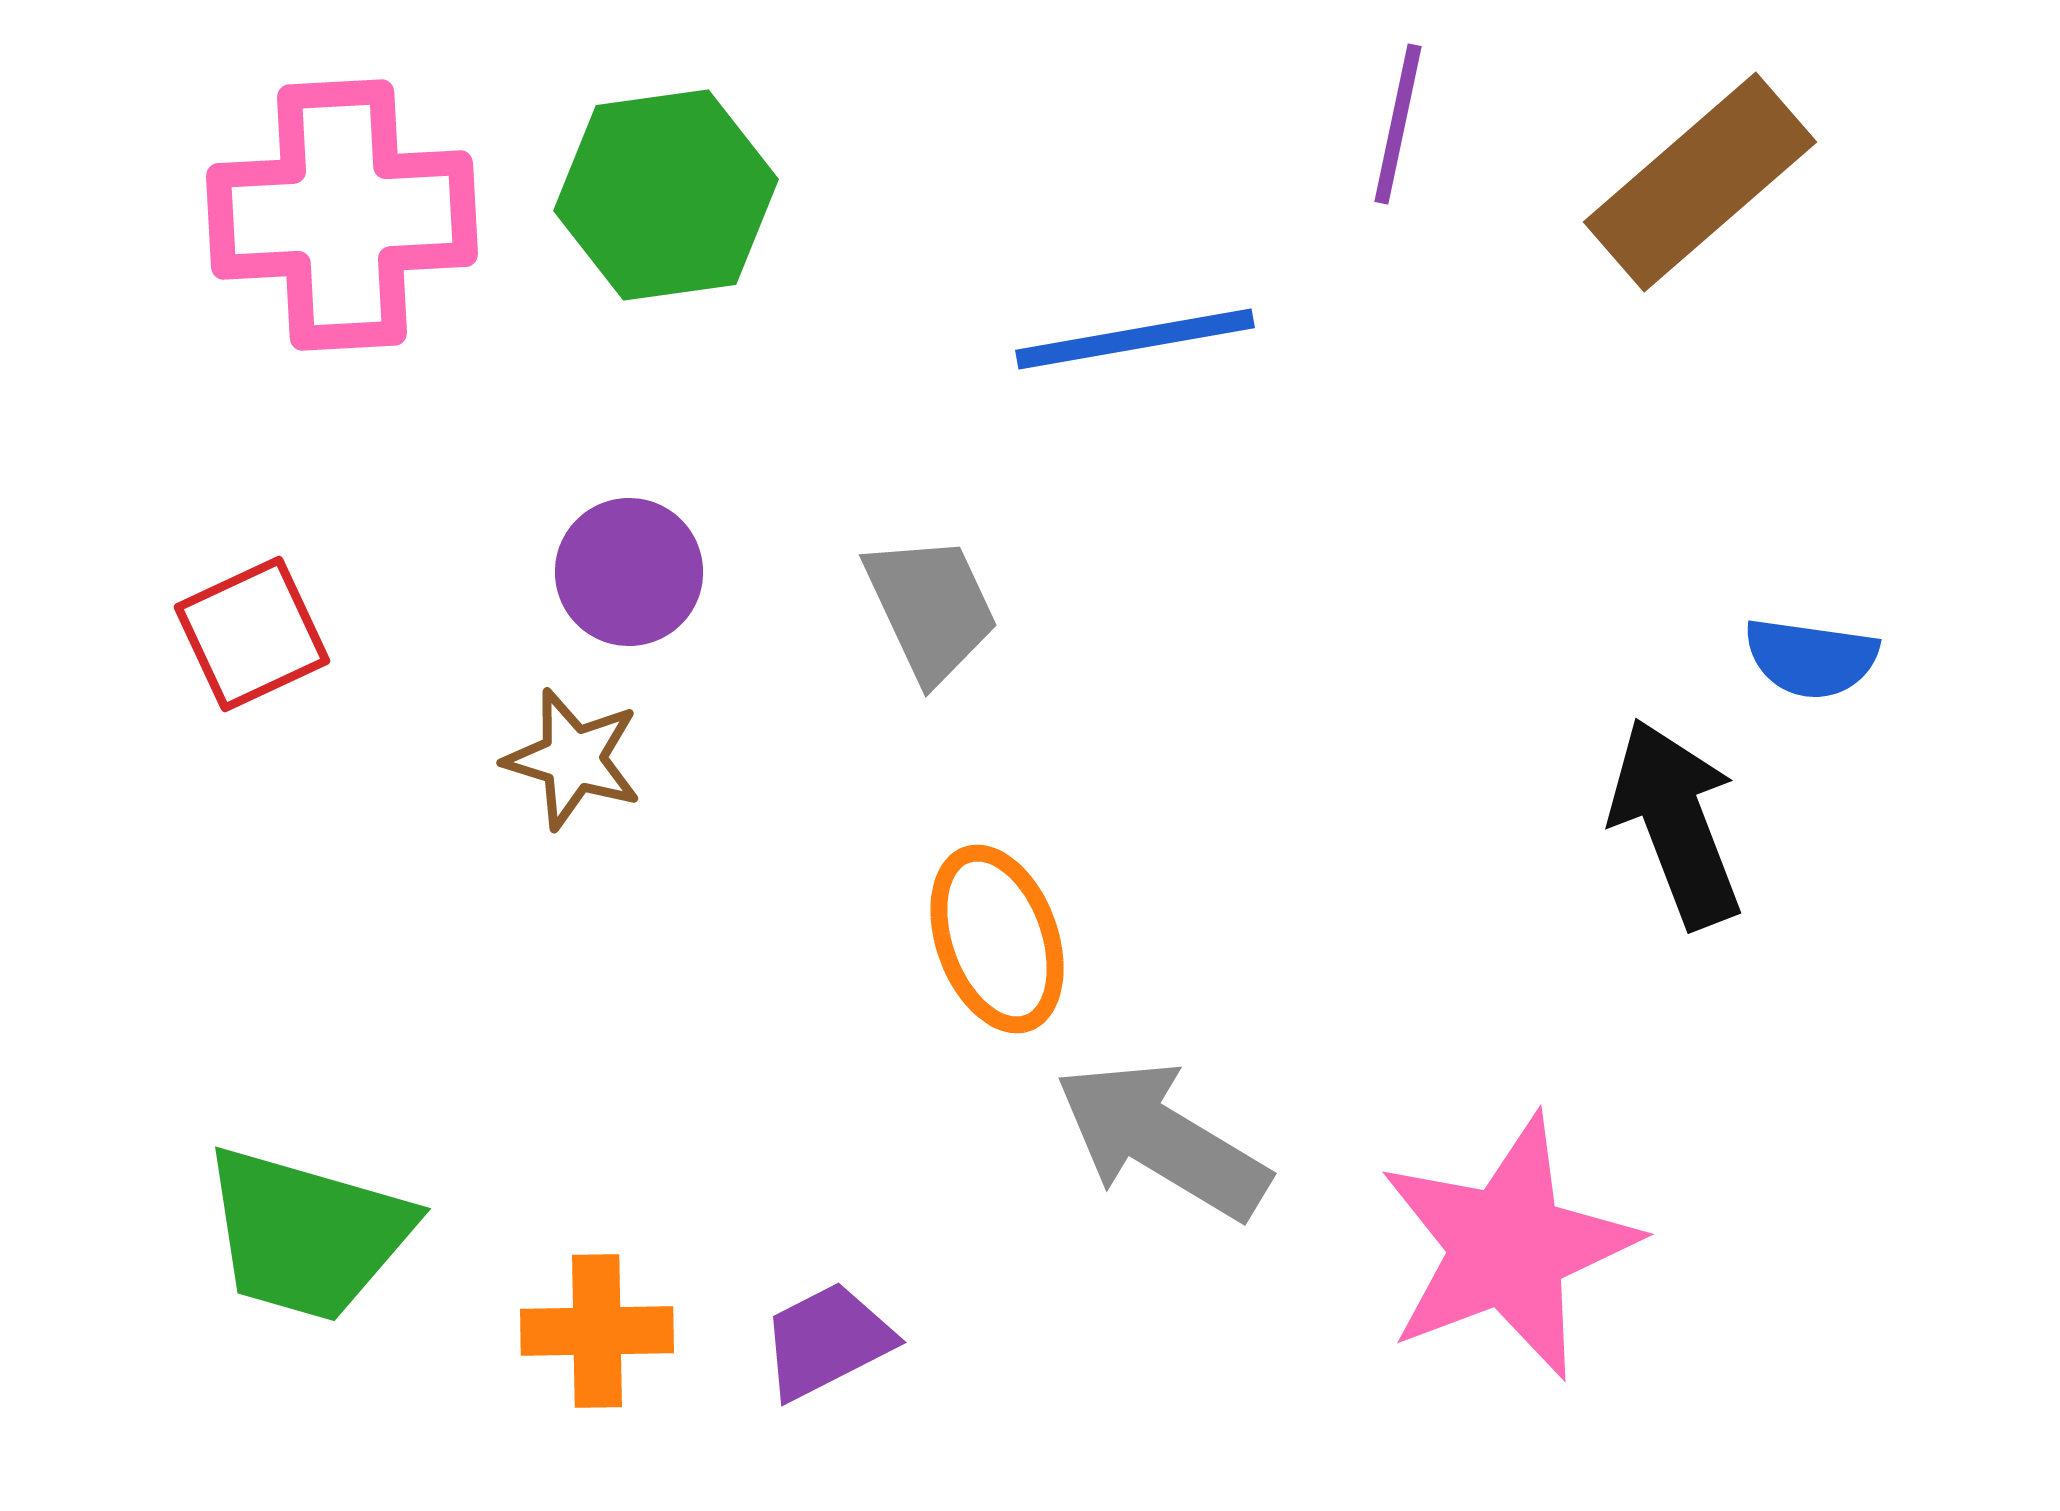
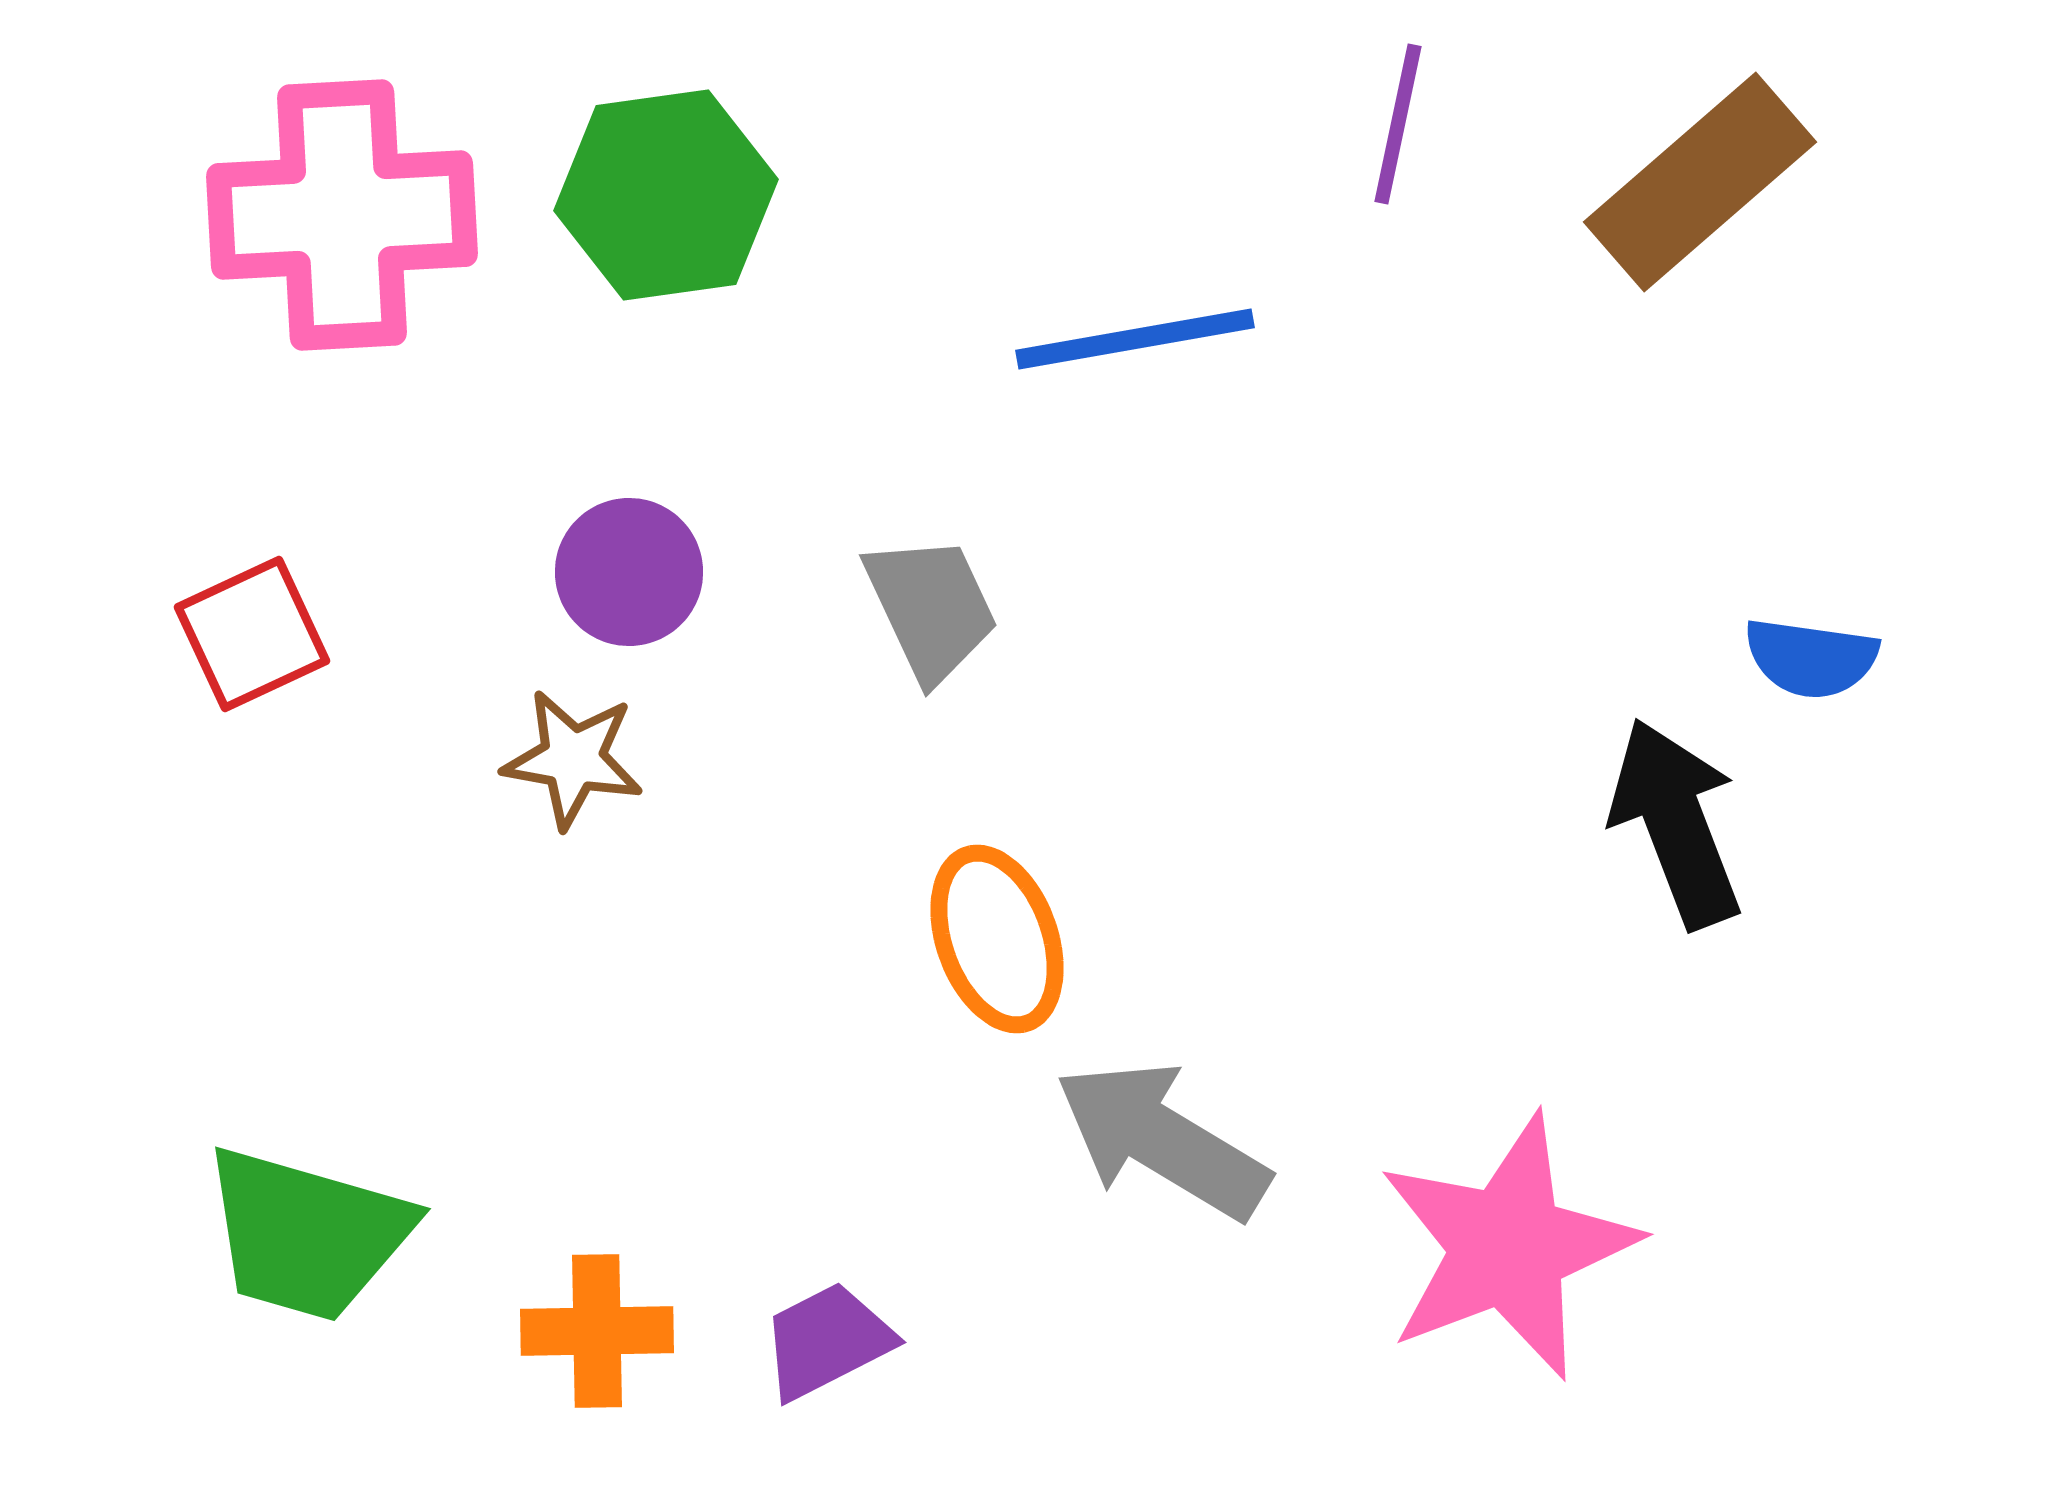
brown star: rotated 7 degrees counterclockwise
